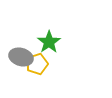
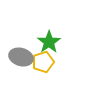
yellow pentagon: moved 6 px right, 2 px up
